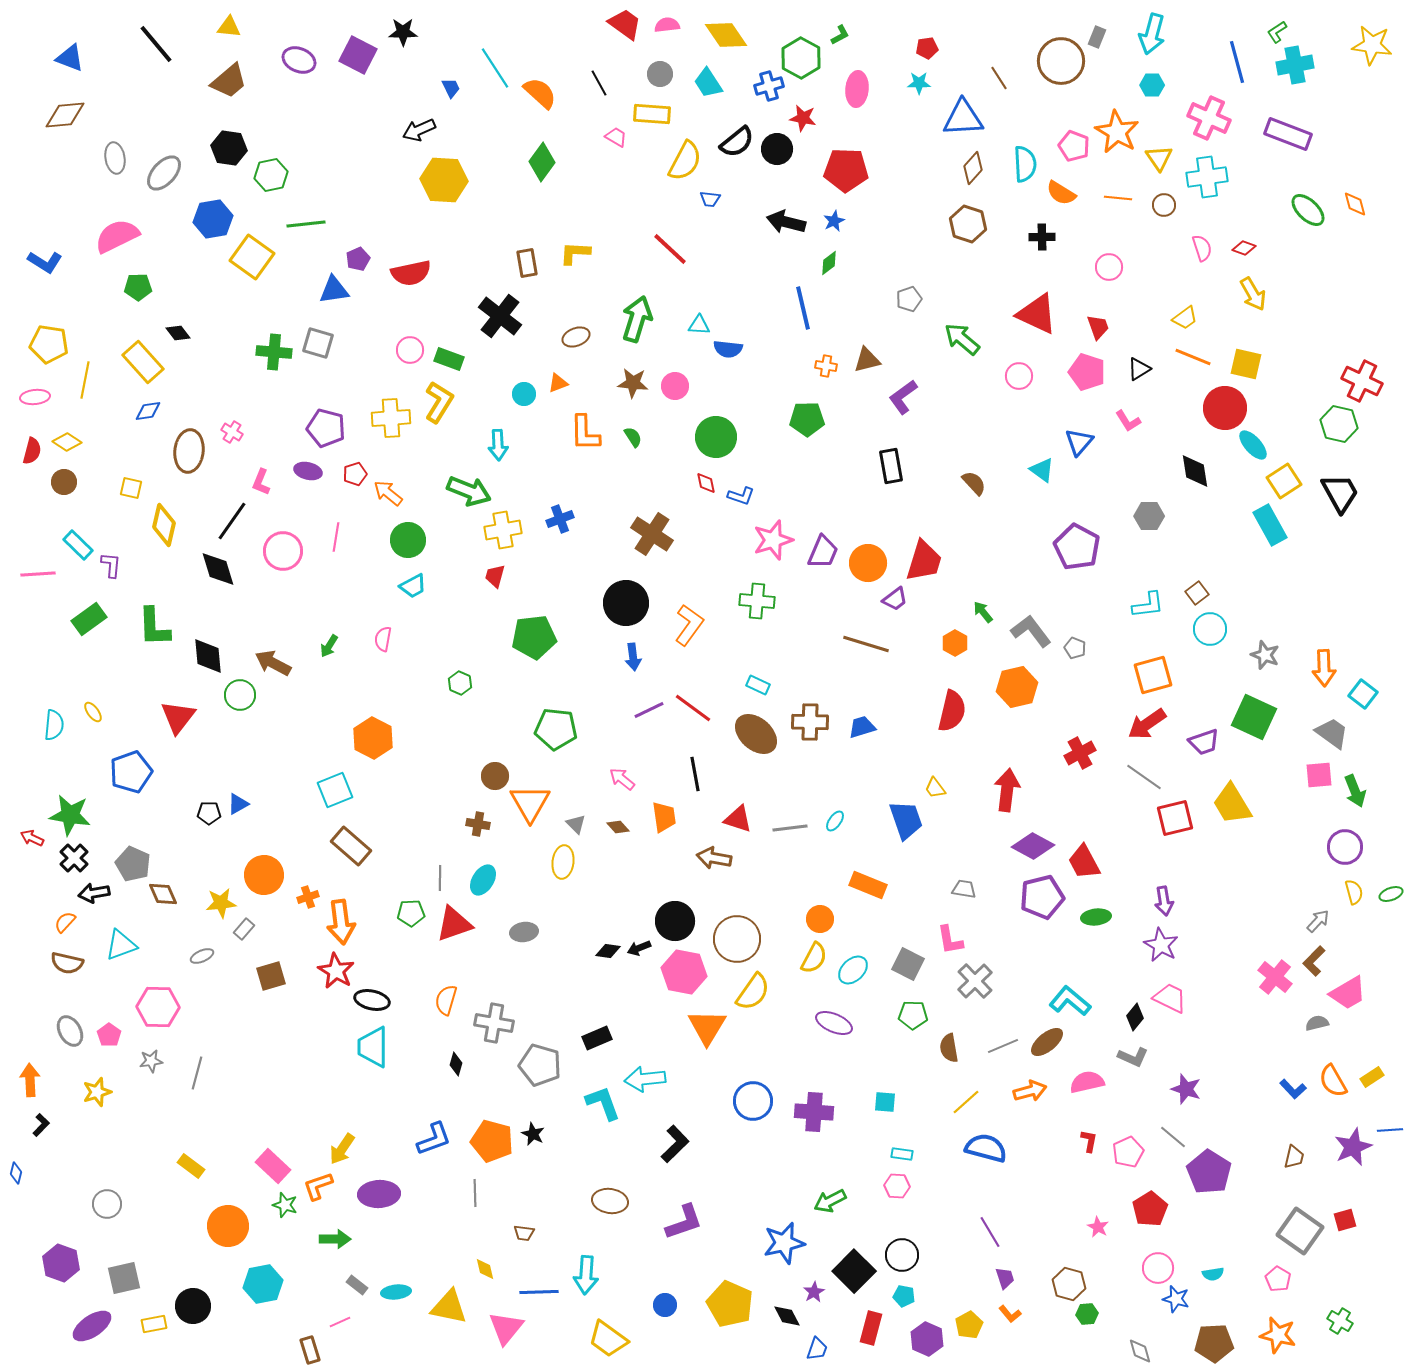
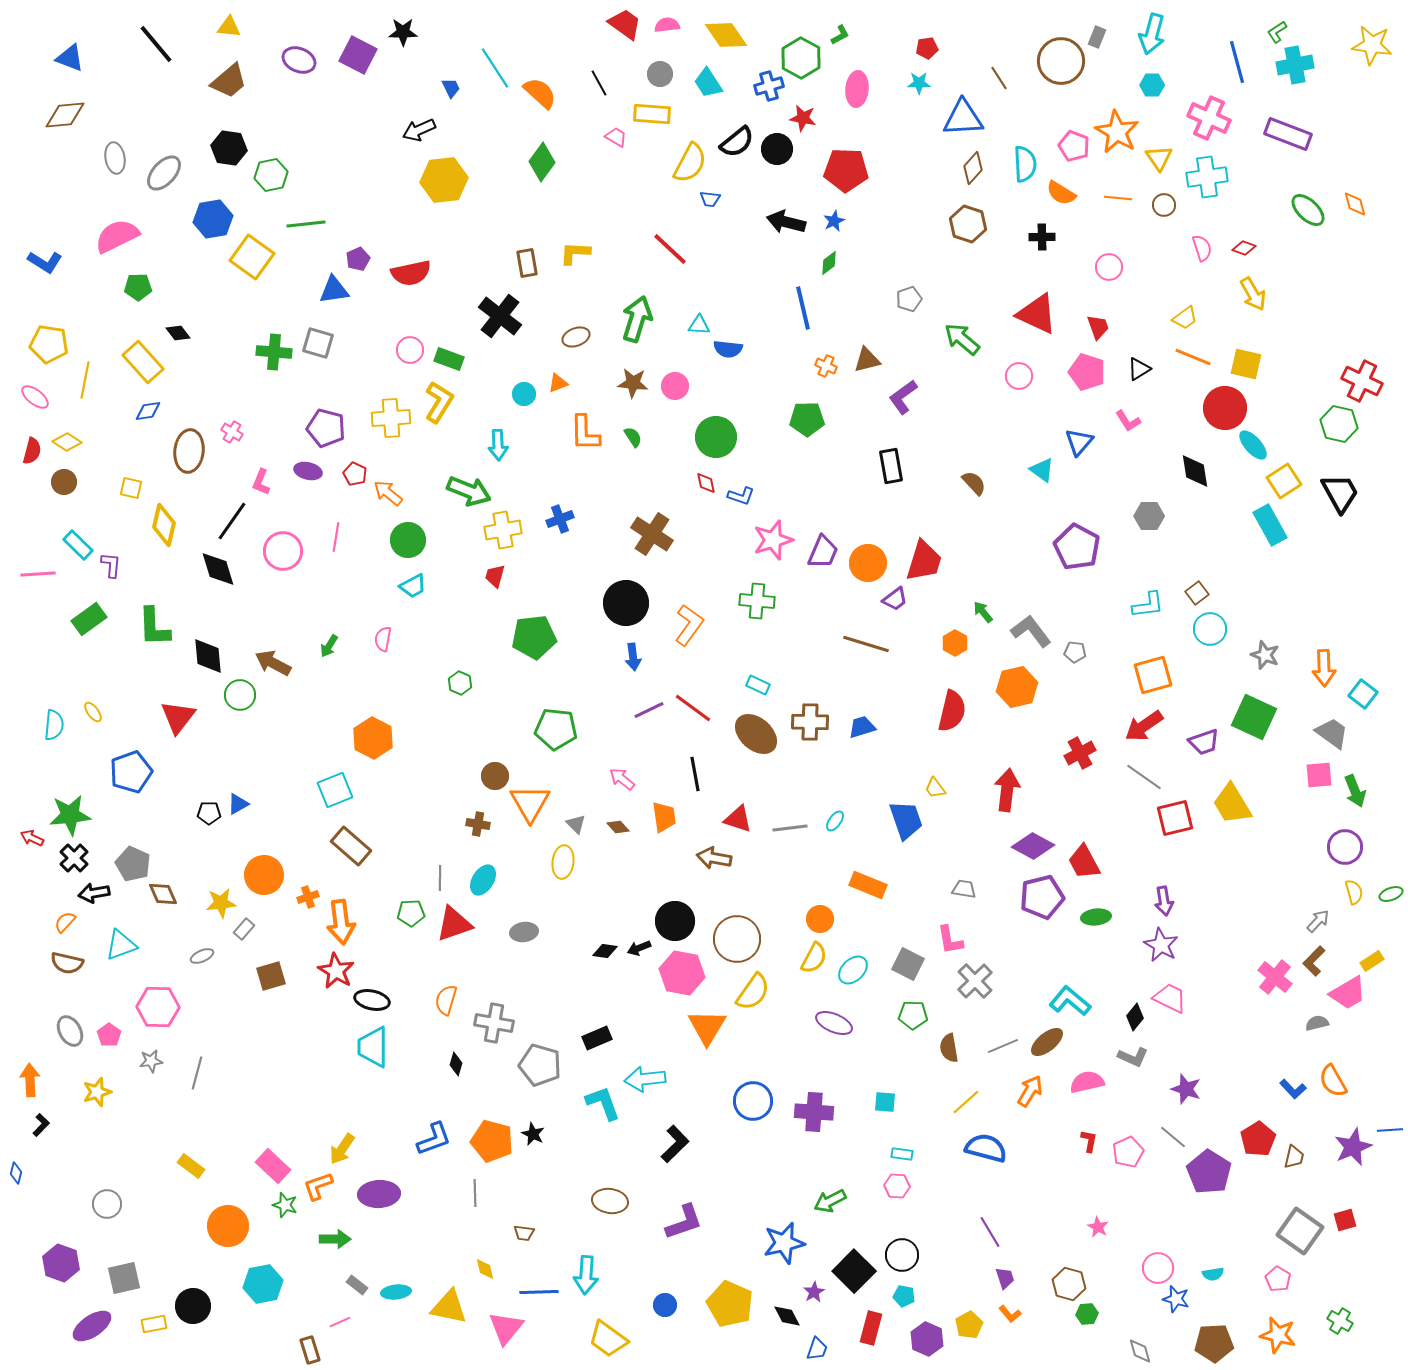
yellow semicircle at (685, 161): moved 5 px right, 2 px down
yellow hexagon at (444, 180): rotated 9 degrees counterclockwise
orange cross at (826, 366): rotated 15 degrees clockwise
pink ellipse at (35, 397): rotated 44 degrees clockwise
red pentagon at (355, 474): rotated 30 degrees counterclockwise
gray pentagon at (1075, 648): moved 4 px down; rotated 15 degrees counterclockwise
red arrow at (1147, 724): moved 3 px left, 2 px down
green star at (70, 815): rotated 15 degrees counterclockwise
black diamond at (608, 951): moved 3 px left
pink hexagon at (684, 972): moved 2 px left, 1 px down
yellow rectangle at (1372, 1077): moved 116 px up
orange arrow at (1030, 1091): rotated 44 degrees counterclockwise
red pentagon at (1150, 1209): moved 108 px right, 70 px up
